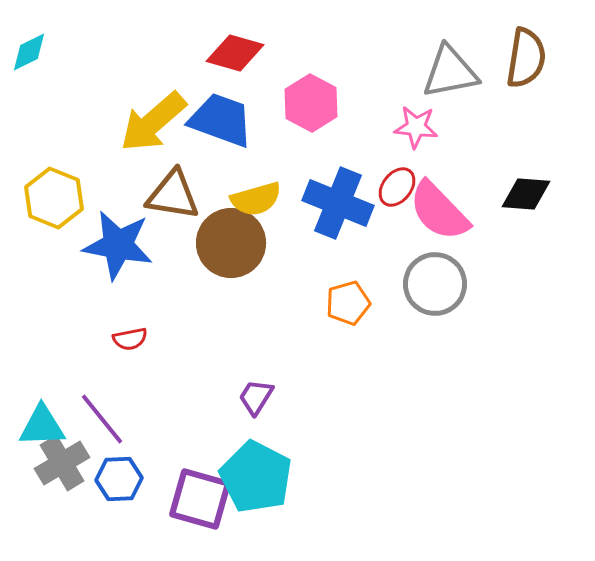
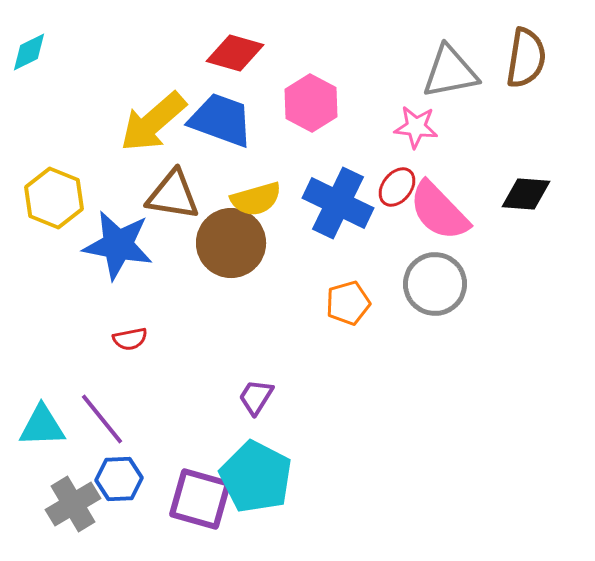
blue cross: rotated 4 degrees clockwise
gray cross: moved 11 px right, 41 px down
